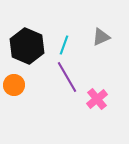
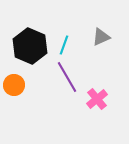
black hexagon: moved 3 px right
